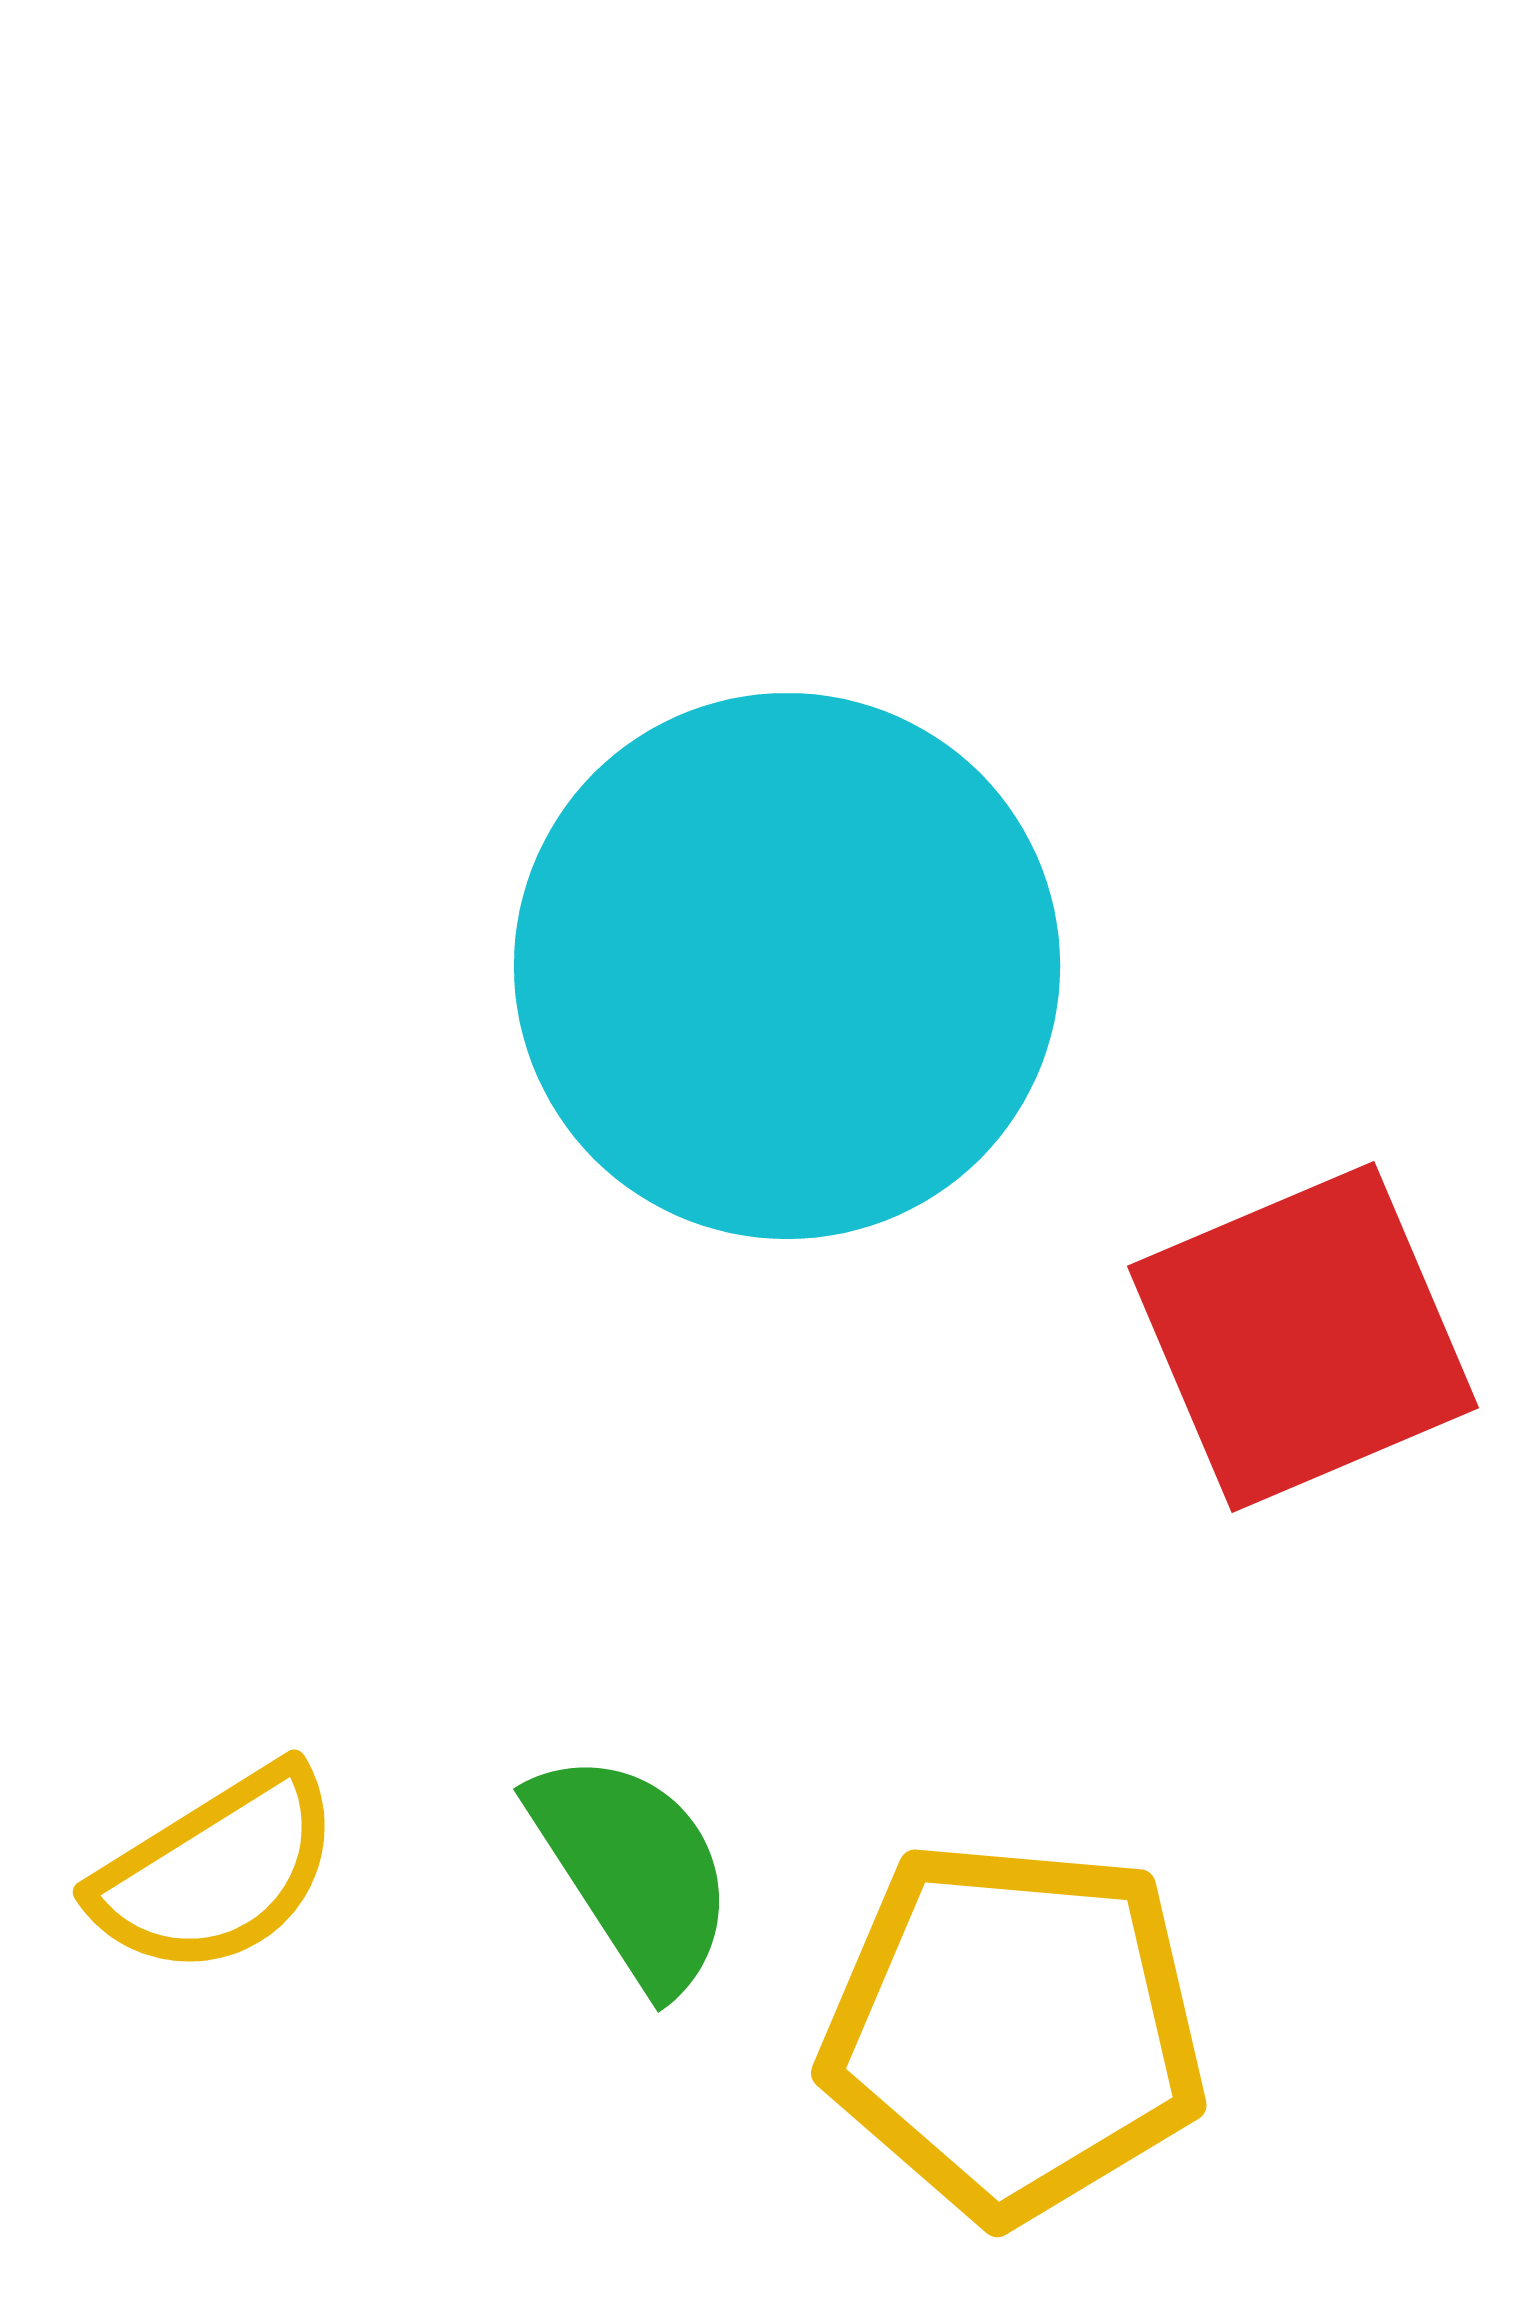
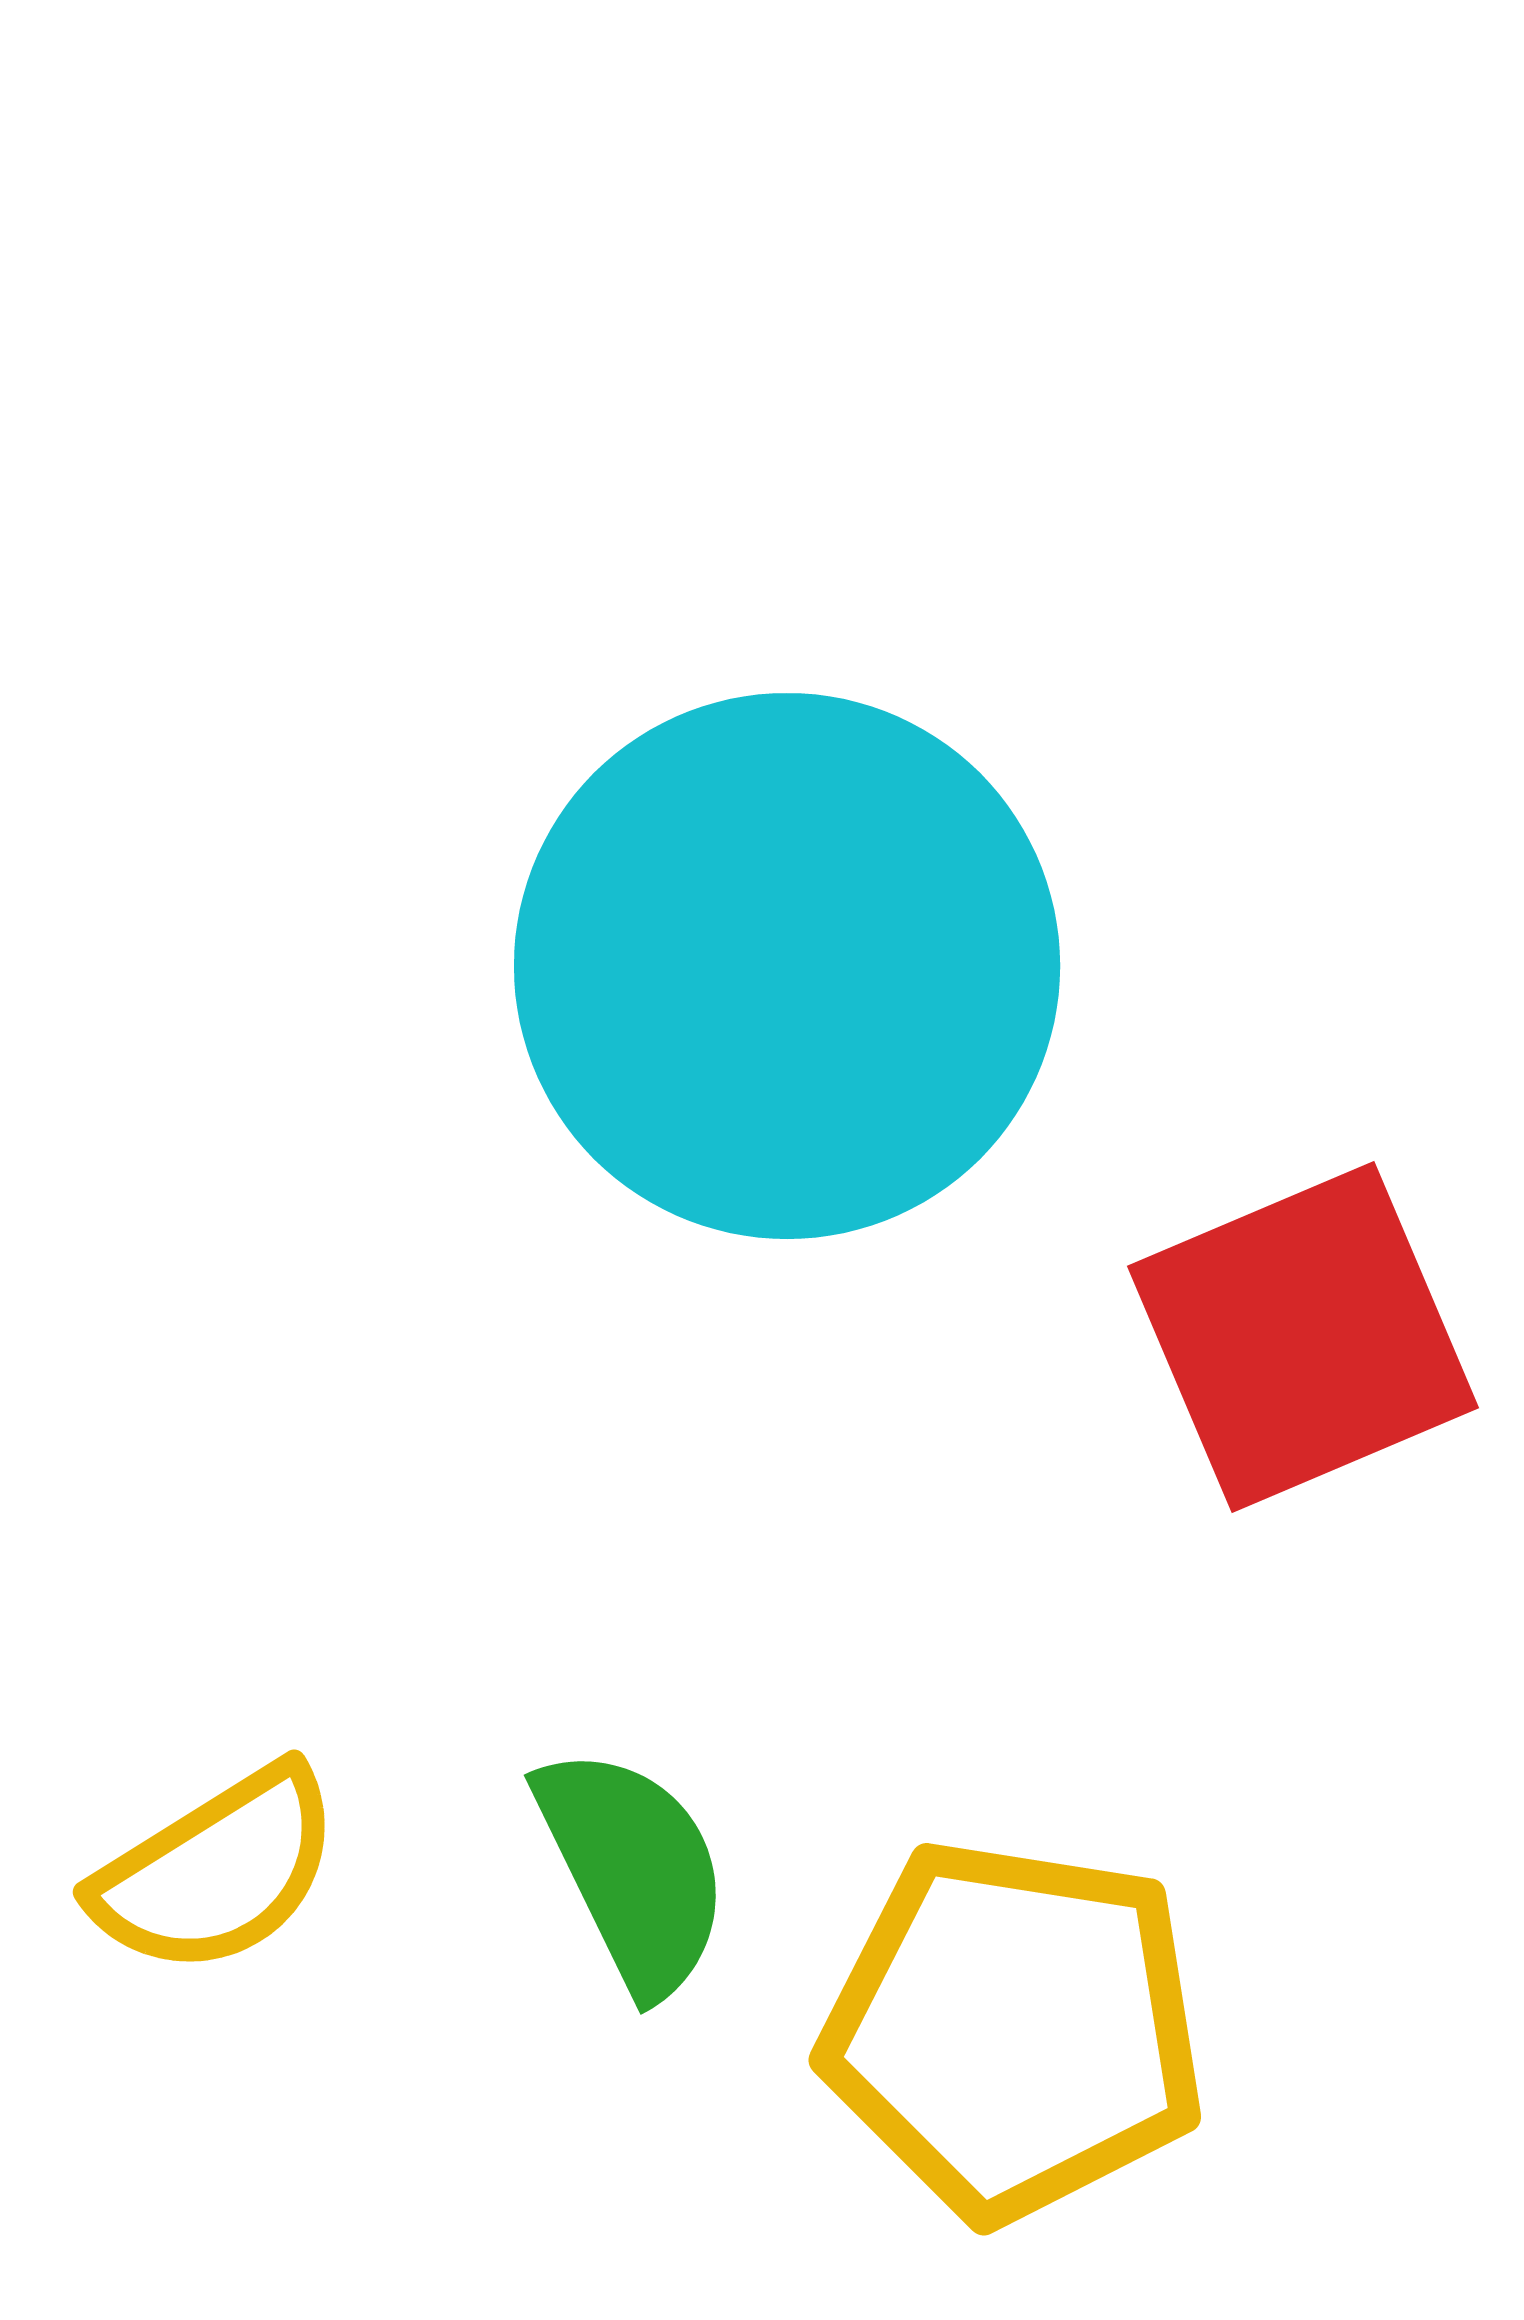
green semicircle: rotated 7 degrees clockwise
yellow pentagon: rotated 4 degrees clockwise
